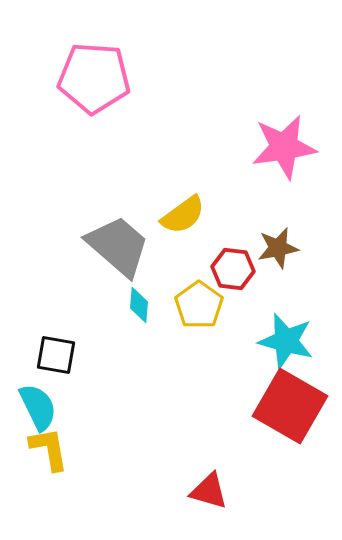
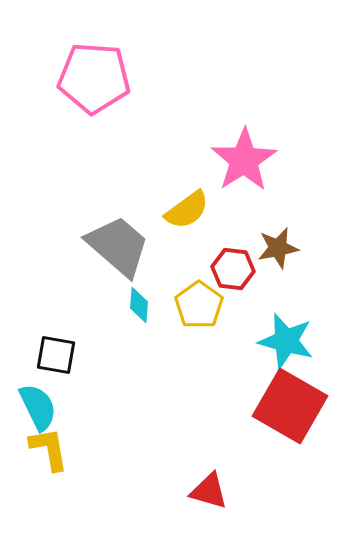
pink star: moved 40 px left, 13 px down; rotated 24 degrees counterclockwise
yellow semicircle: moved 4 px right, 5 px up
